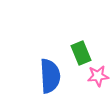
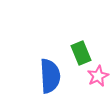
pink star: rotated 20 degrees counterclockwise
